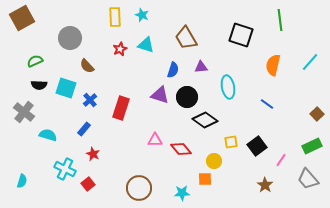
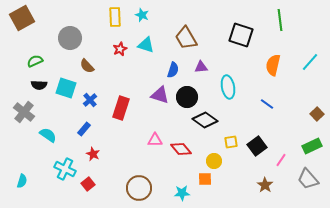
cyan semicircle at (48, 135): rotated 18 degrees clockwise
